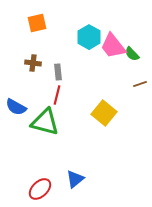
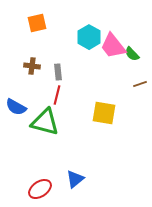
brown cross: moved 1 px left, 3 px down
yellow square: rotated 30 degrees counterclockwise
red ellipse: rotated 10 degrees clockwise
